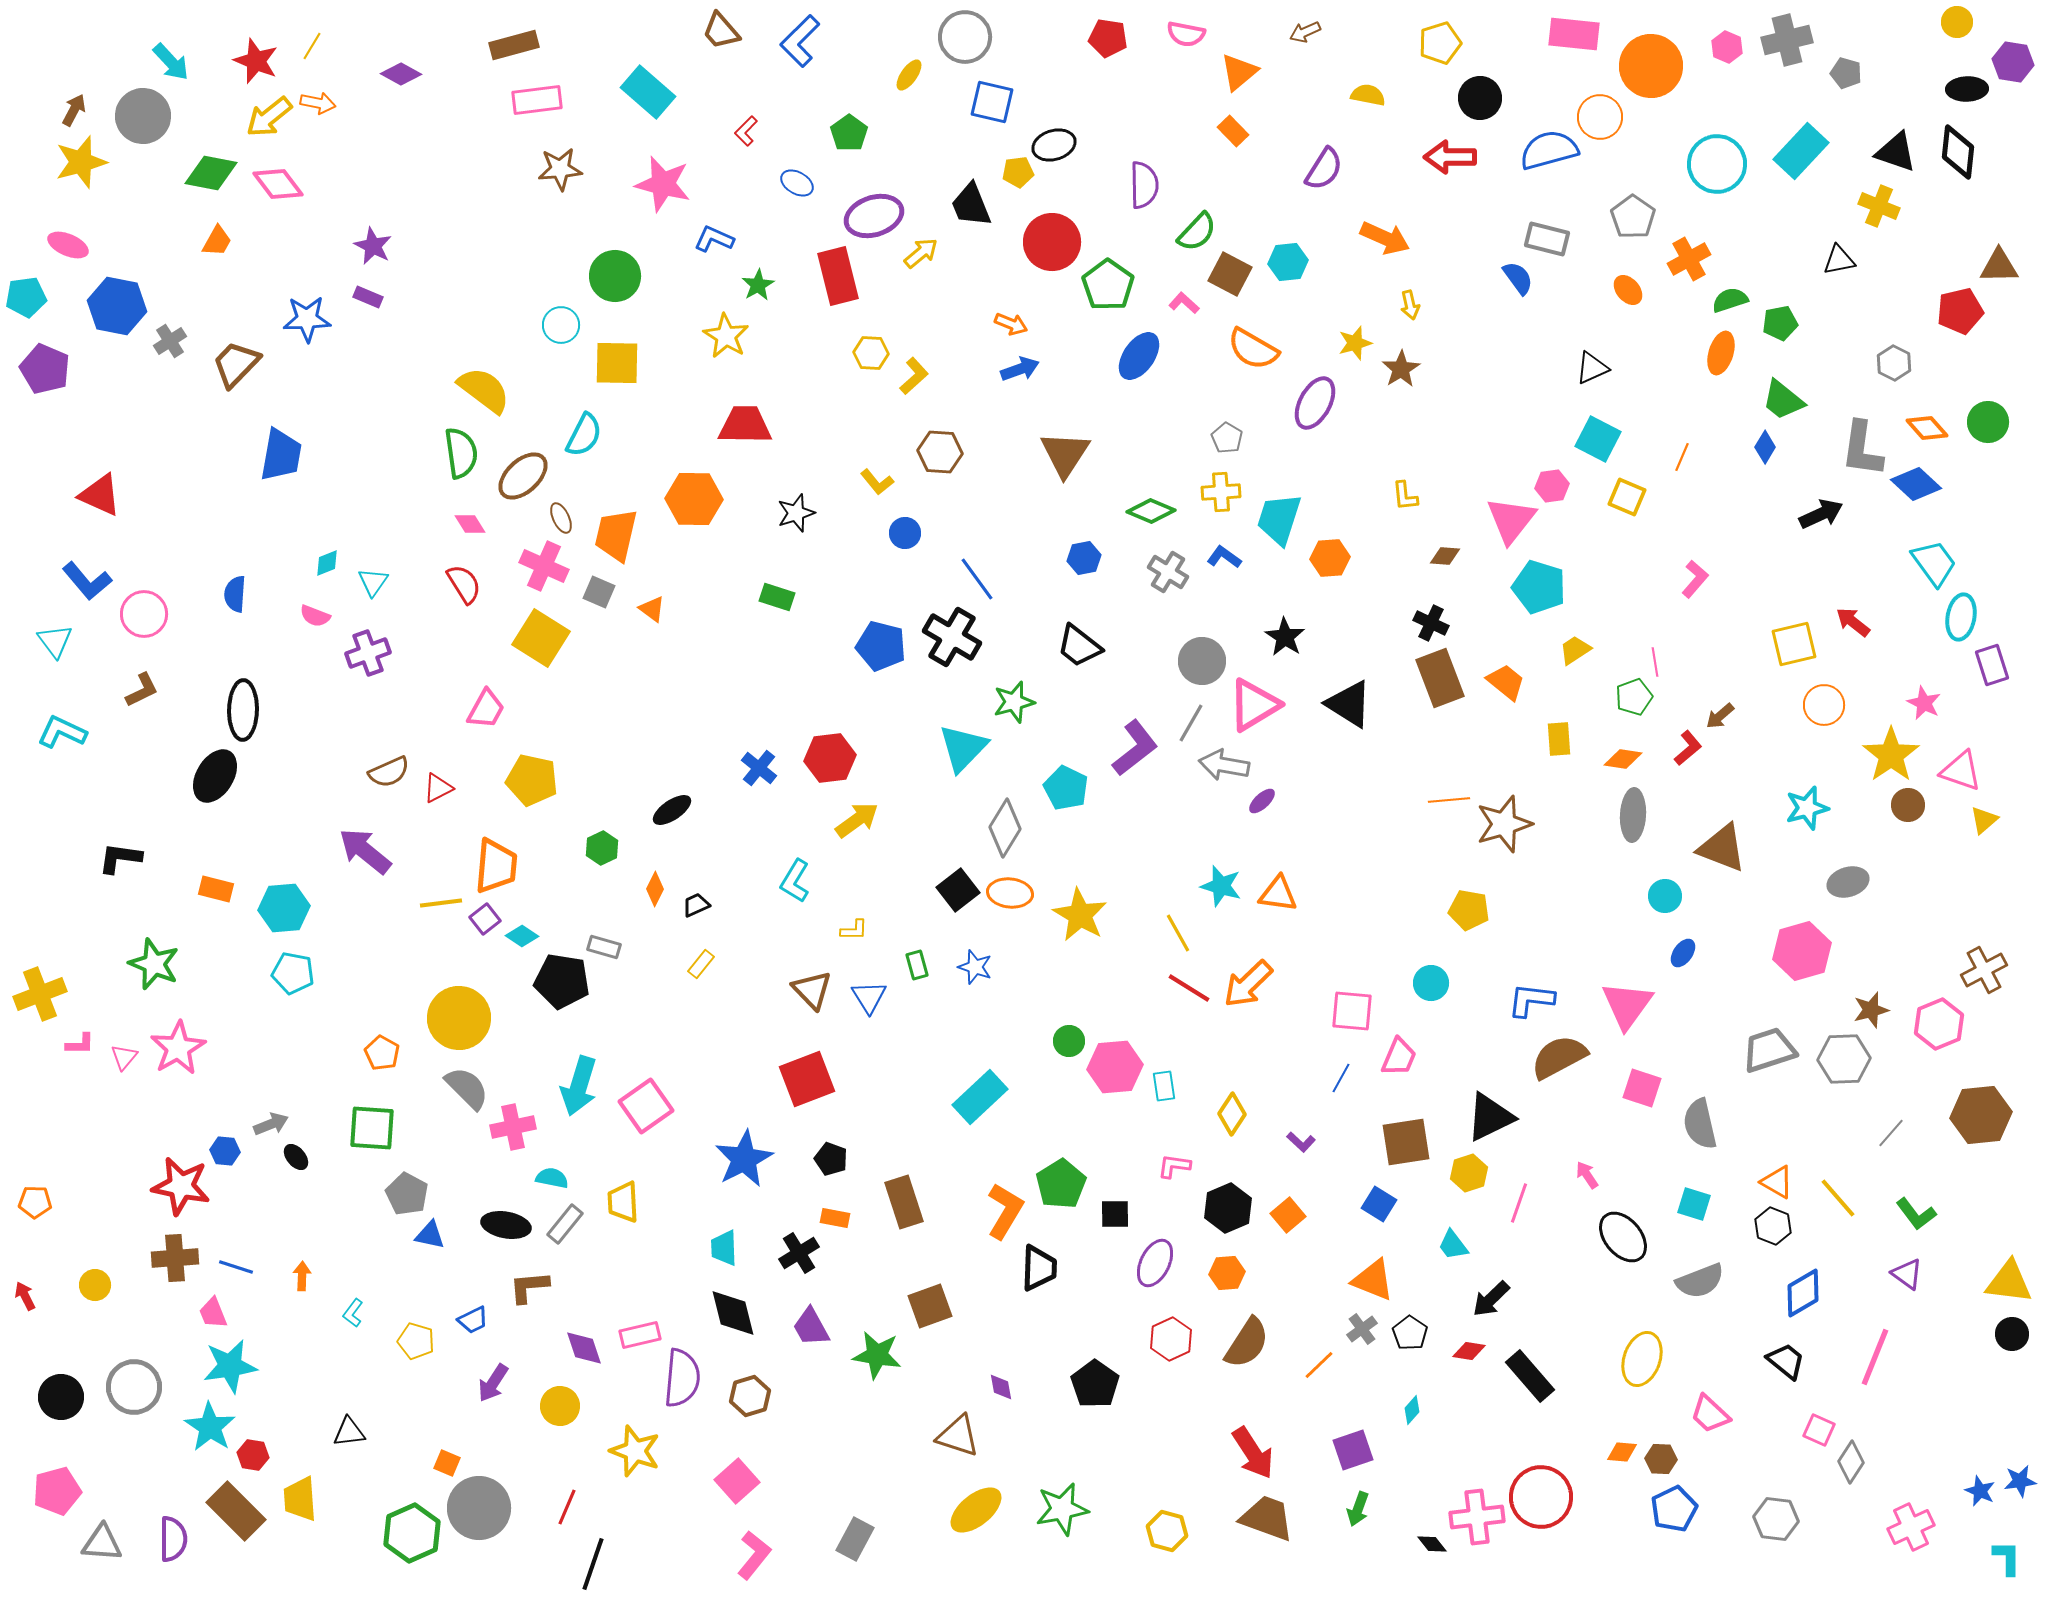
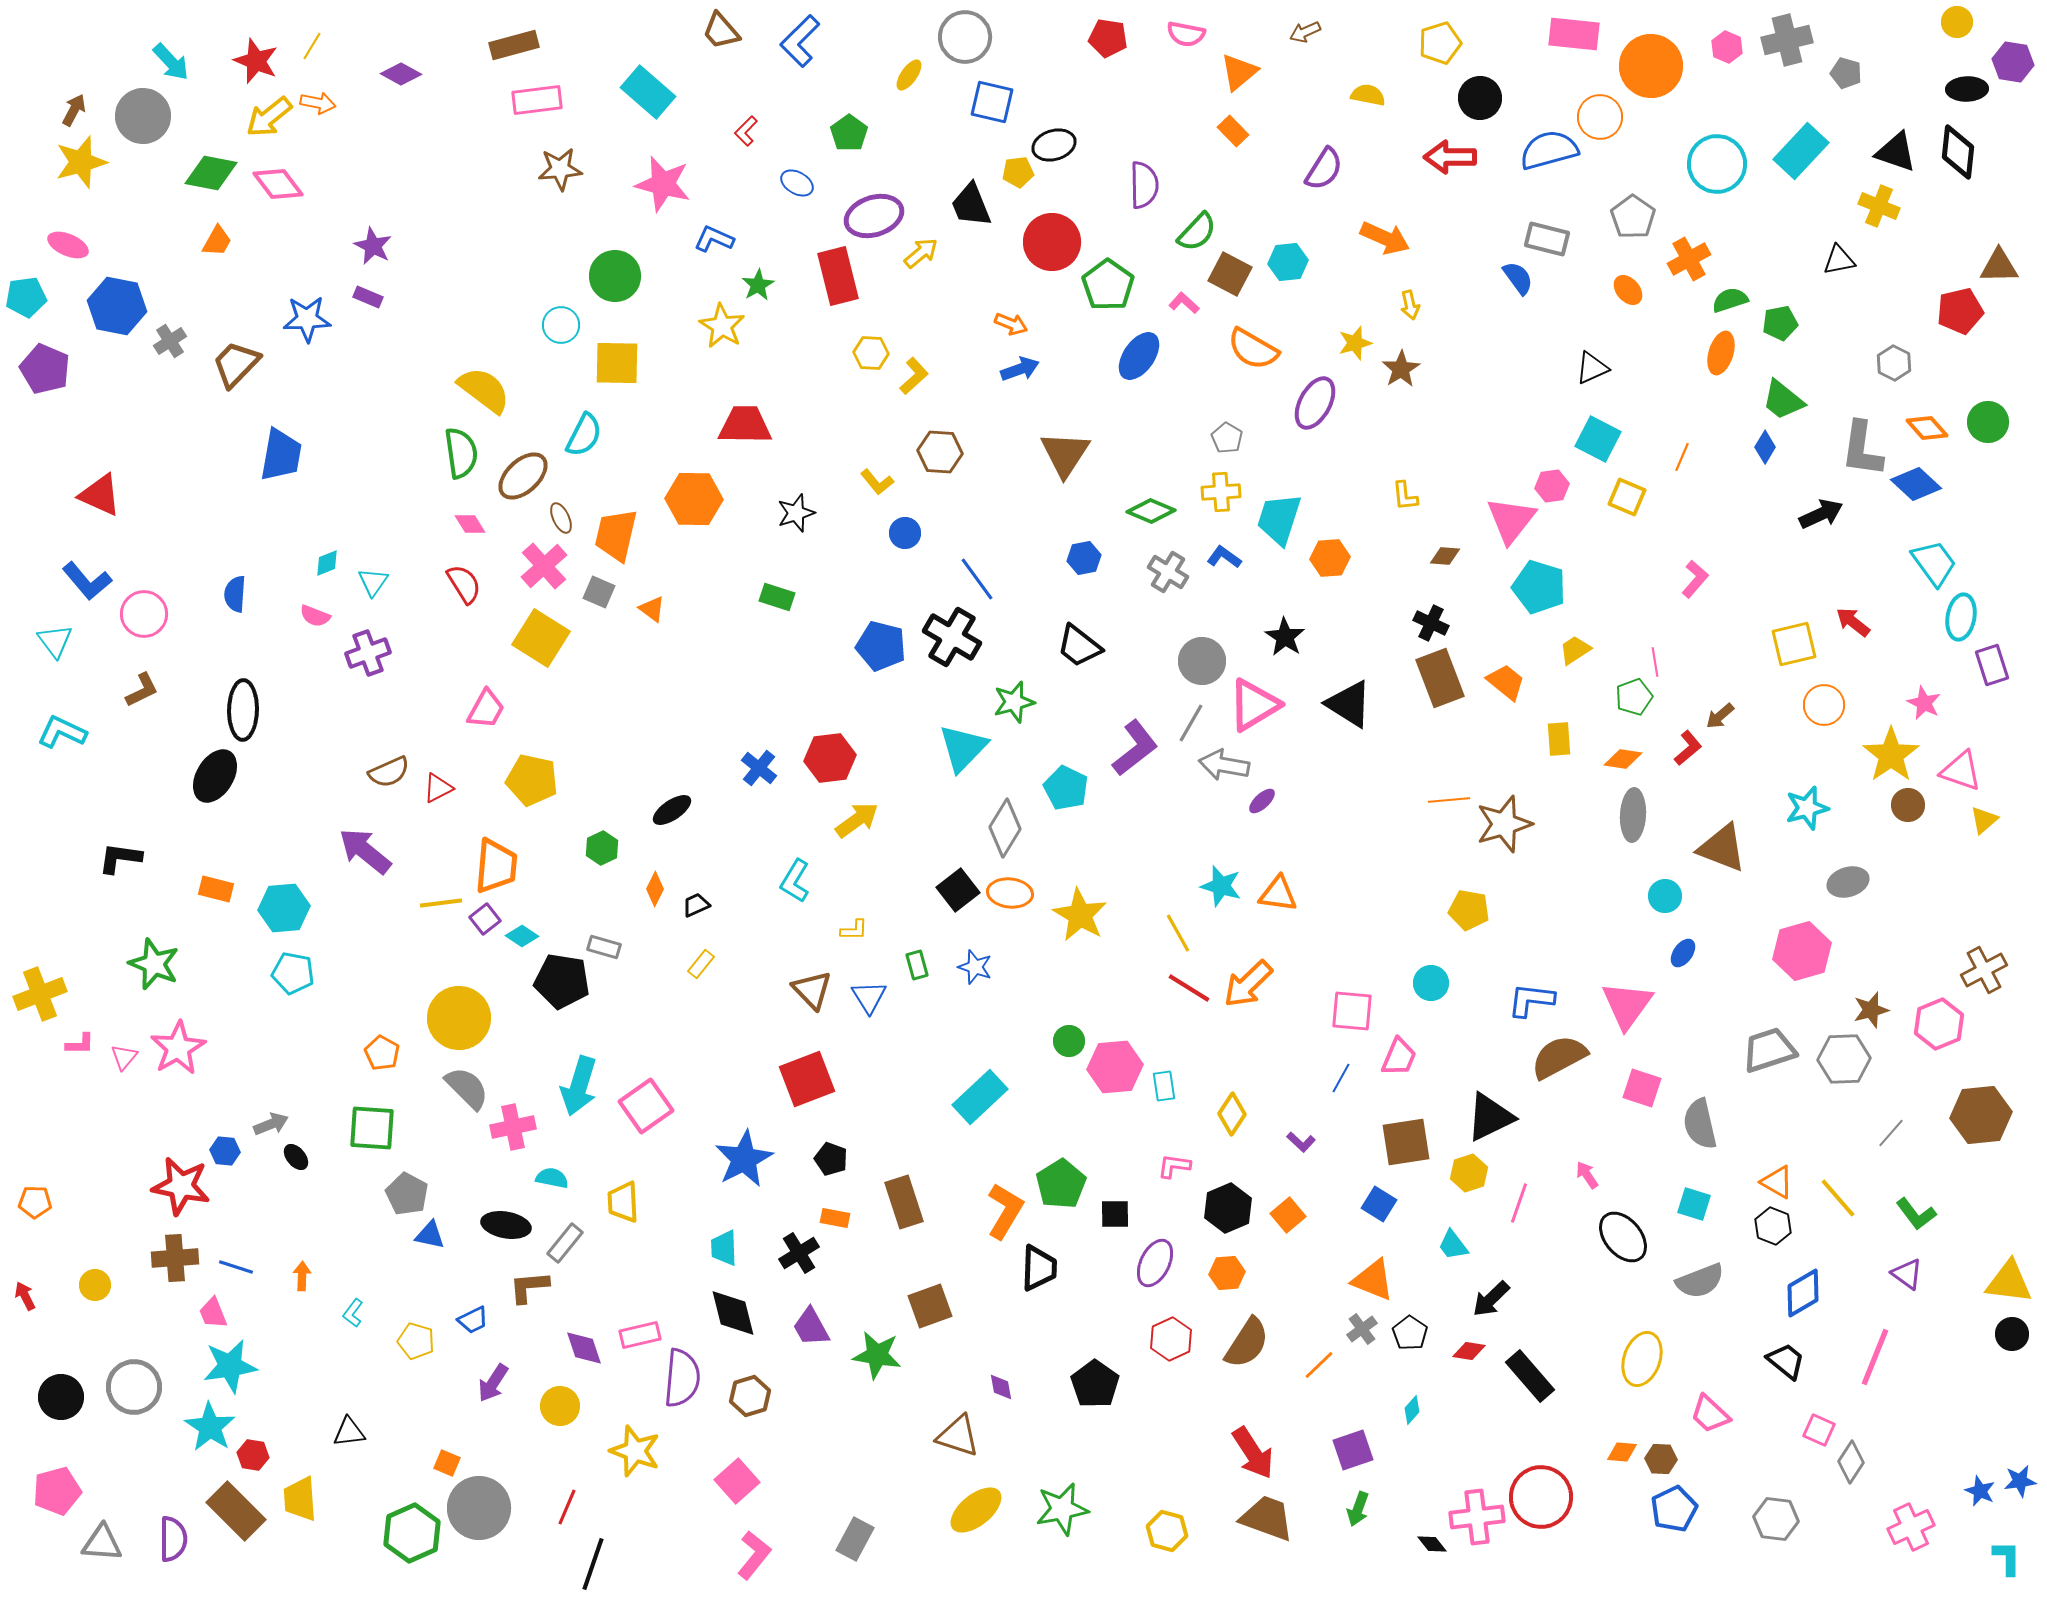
yellow star at (726, 336): moved 4 px left, 10 px up
pink cross at (544, 566): rotated 24 degrees clockwise
gray rectangle at (565, 1224): moved 19 px down
